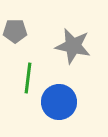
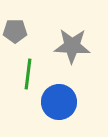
gray star: moved 1 px left; rotated 9 degrees counterclockwise
green line: moved 4 px up
